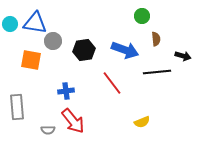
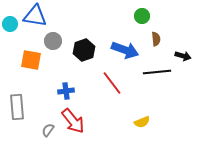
blue triangle: moved 7 px up
black hexagon: rotated 10 degrees counterclockwise
gray semicircle: rotated 128 degrees clockwise
